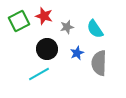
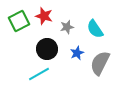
gray semicircle: moved 1 px right; rotated 25 degrees clockwise
